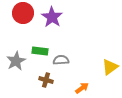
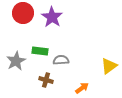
yellow triangle: moved 1 px left, 1 px up
